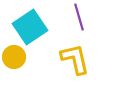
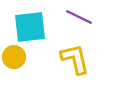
purple line: rotated 48 degrees counterclockwise
cyan square: rotated 28 degrees clockwise
